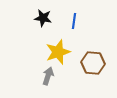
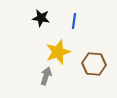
black star: moved 2 px left
brown hexagon: moved 1 px right, 1 px down
gray arrow: moved 2 px left
